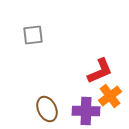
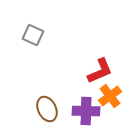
gray square: rotated 30 degrees clockwise
